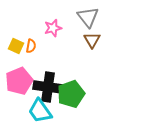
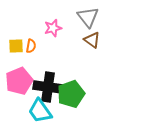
brown triangle: rotated 24 degrees counterclockwise
yellow square: rotated 28 degrees counterclockwise
